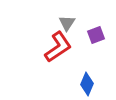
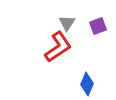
purple square: moved 2 px right, 9 px up
